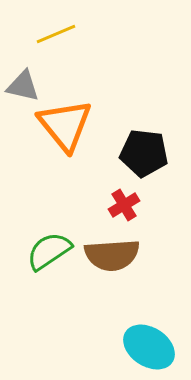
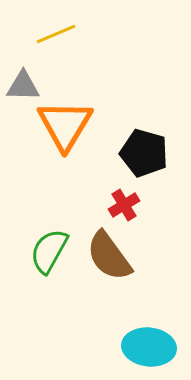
gray triangle: rotated 12 degrees counterclockwise
orange triangle: rotated 10 degrees clockwise
black pentagon: rotated 9 degrees clockwise
green semicircle: rotated 27 degrees counterclockwise
brown semicircle: moved 3 px left, 1 px down; rotated 58 degrees clockwise
cyan ellipse: rotated 27 degrees counterclockwise
